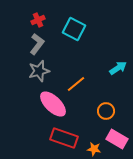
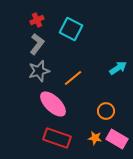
red cross: moved 1 px left
cyan square: moved 3 px left
orange line: moved 3 px left, 6 px up
red rectangle: moved 7 px left
orange star: moved 1 px right, 11 px up
